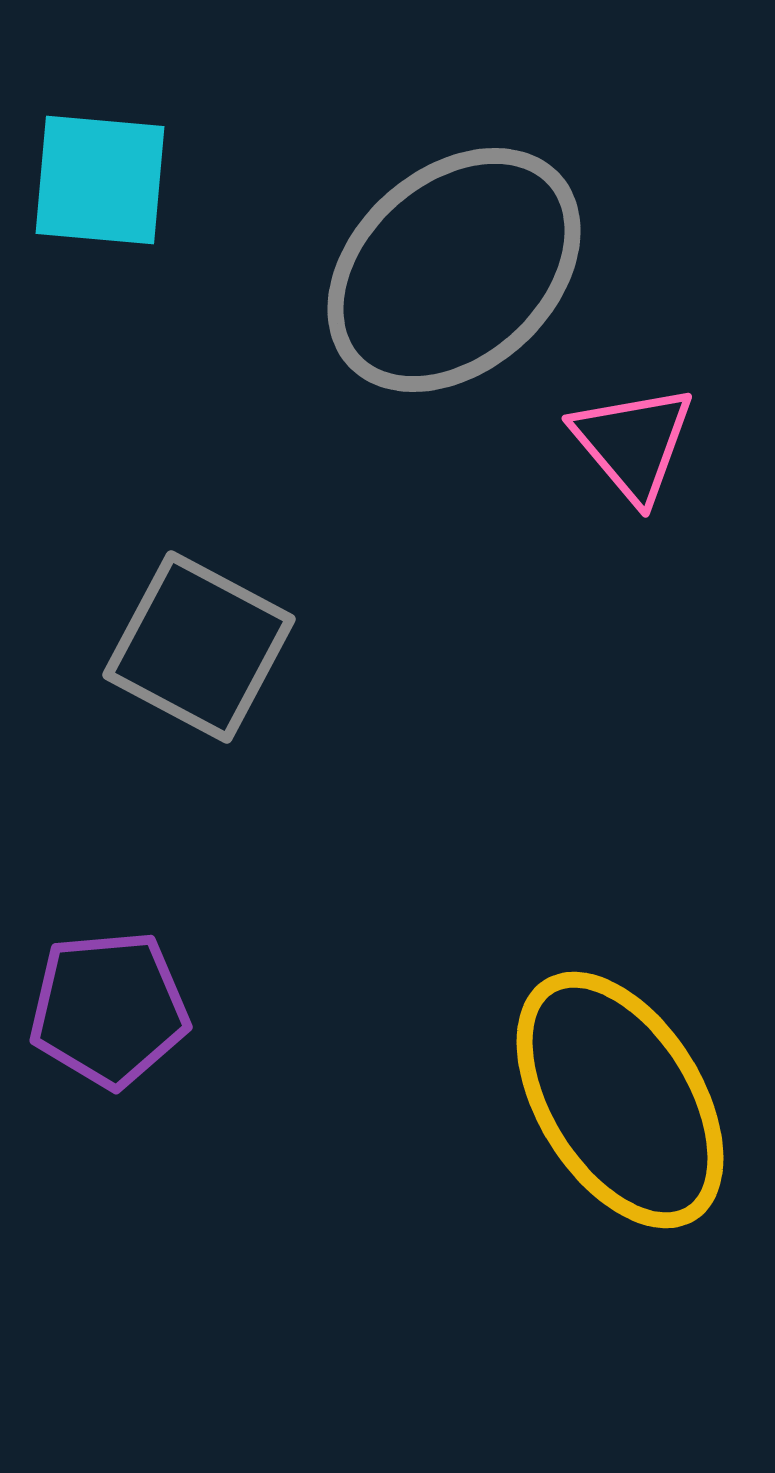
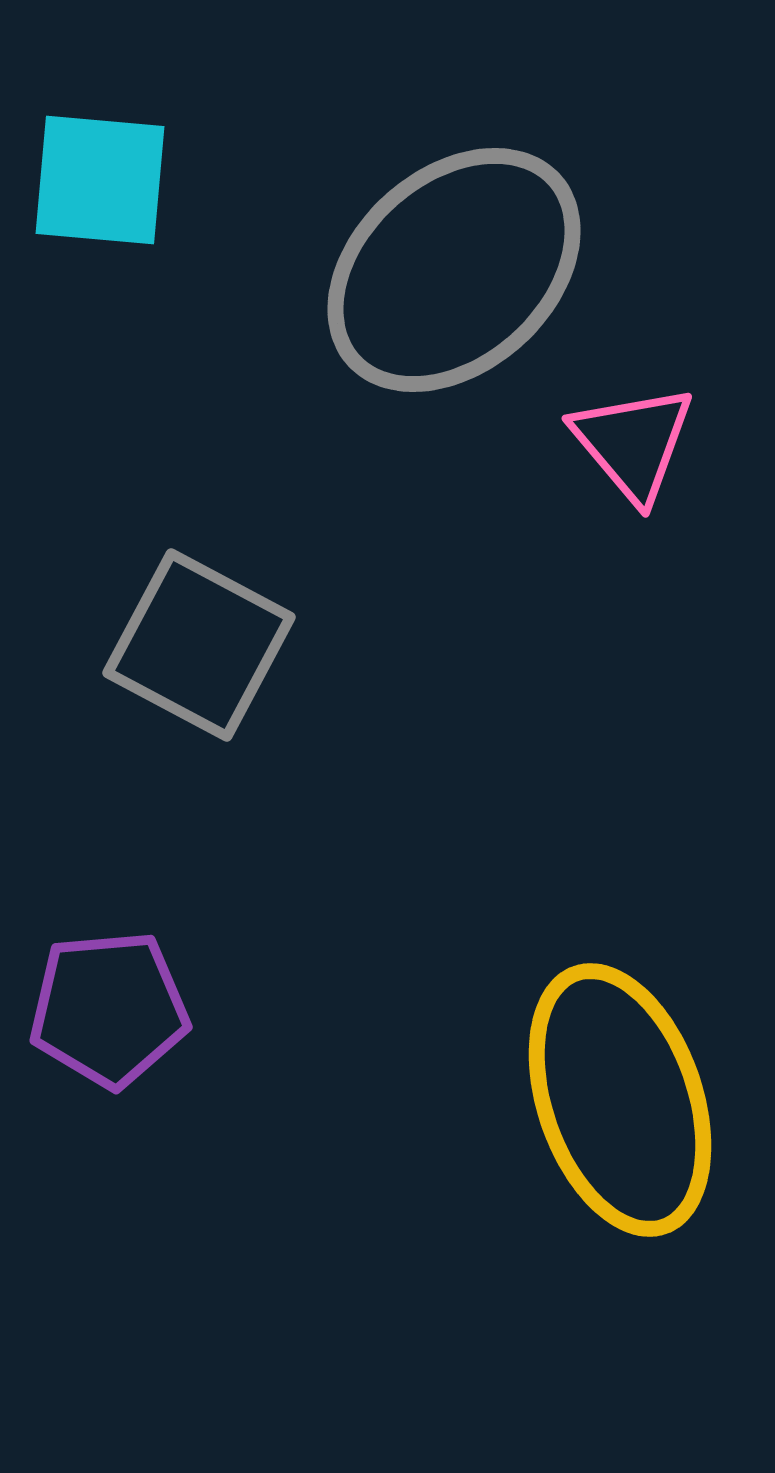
gray square: moved 2 px up
yellow ellipse: rotated 13 degrees clockwise
